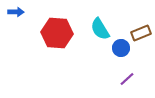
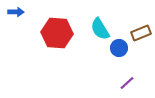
blue circle: moved 2 px left
purple line: moved 4 px down
